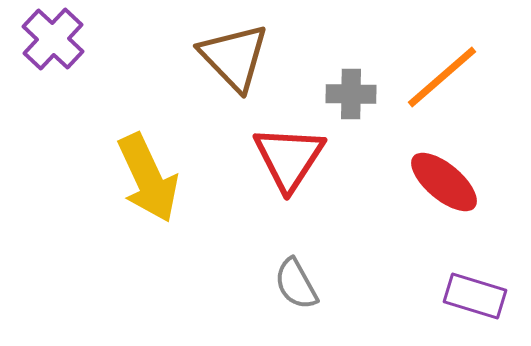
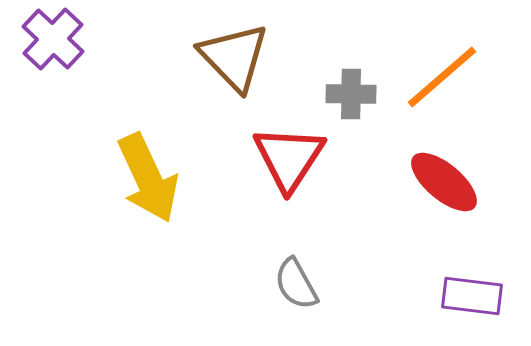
purple rectangle: moved 3 px left; rotated 10 degrees counterclockwise
